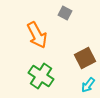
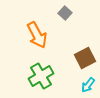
gray square: rotated 16 degrees clockwise
green cross: rotated 25 degrees clockwise
